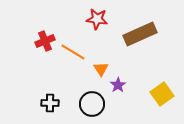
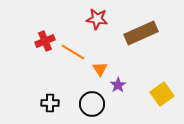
brown rectangle: moved 1 px right, 1 px up
orange triangle: moved 1 px left
